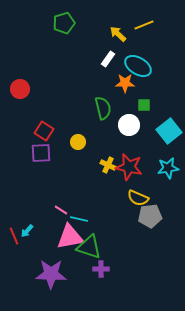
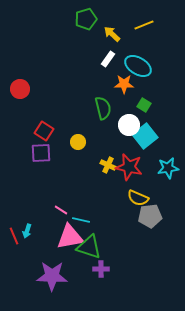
green pentagon: moved 22 px right, 4 px up
yellow arrow: moved 6 px left
orange star: moved 1 px left, 1 px down
green square: rotated 32 degrees clockwise
cyan square: moved 24 px left, 5 px down
cyan line: moved 2 px right, 1 px down
cyan arrow: rotated 24 degrees counterclockwise
purple star: moved 1 px right, 2 px down
